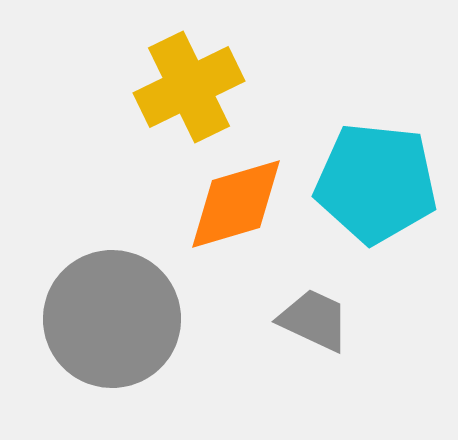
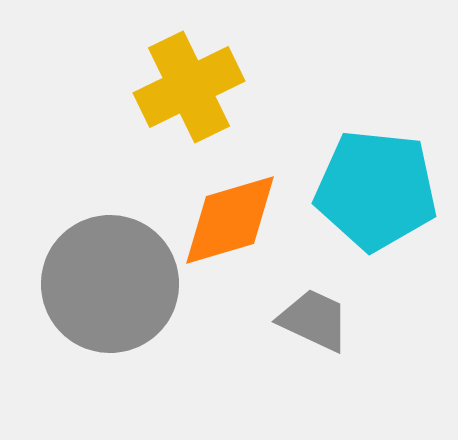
cyan pentagon: moved 7 px down
orange diamond: moved 6 px left, 16 px down
gray circle: moved 2 px left, 35 px up
